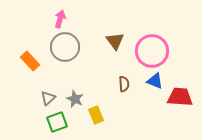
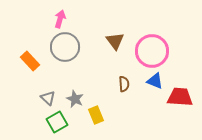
gray triangle: rotated 35 degrees counterclockwise
green square: rotated 10 degrees counterclockwise
